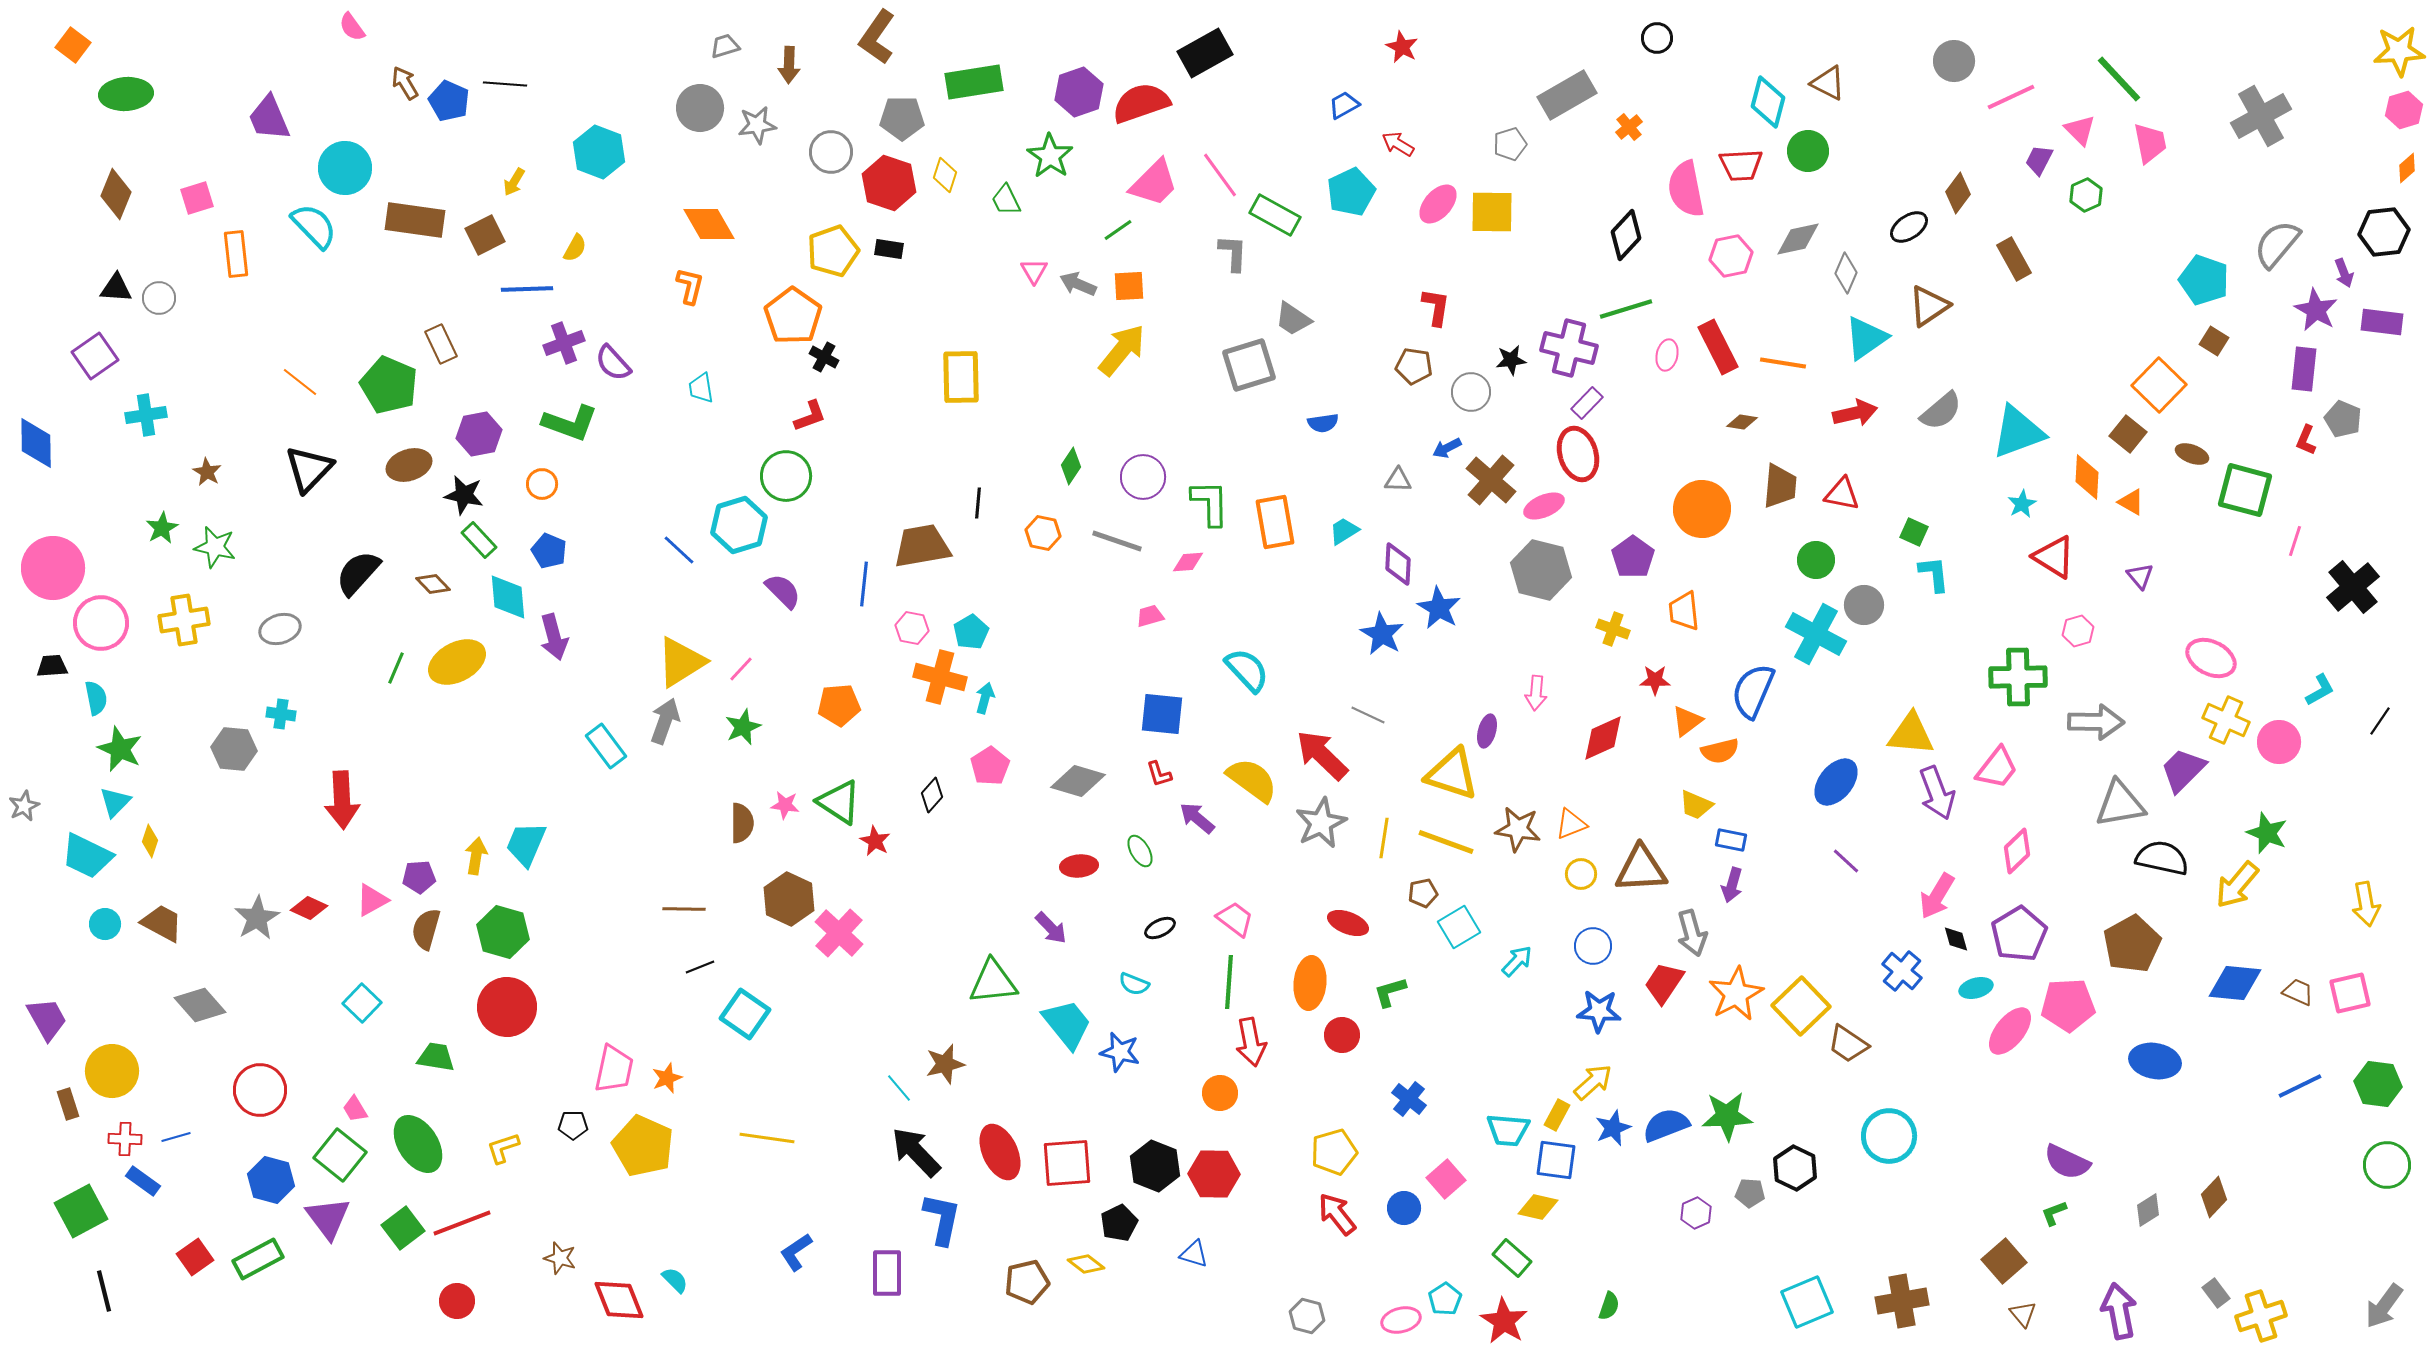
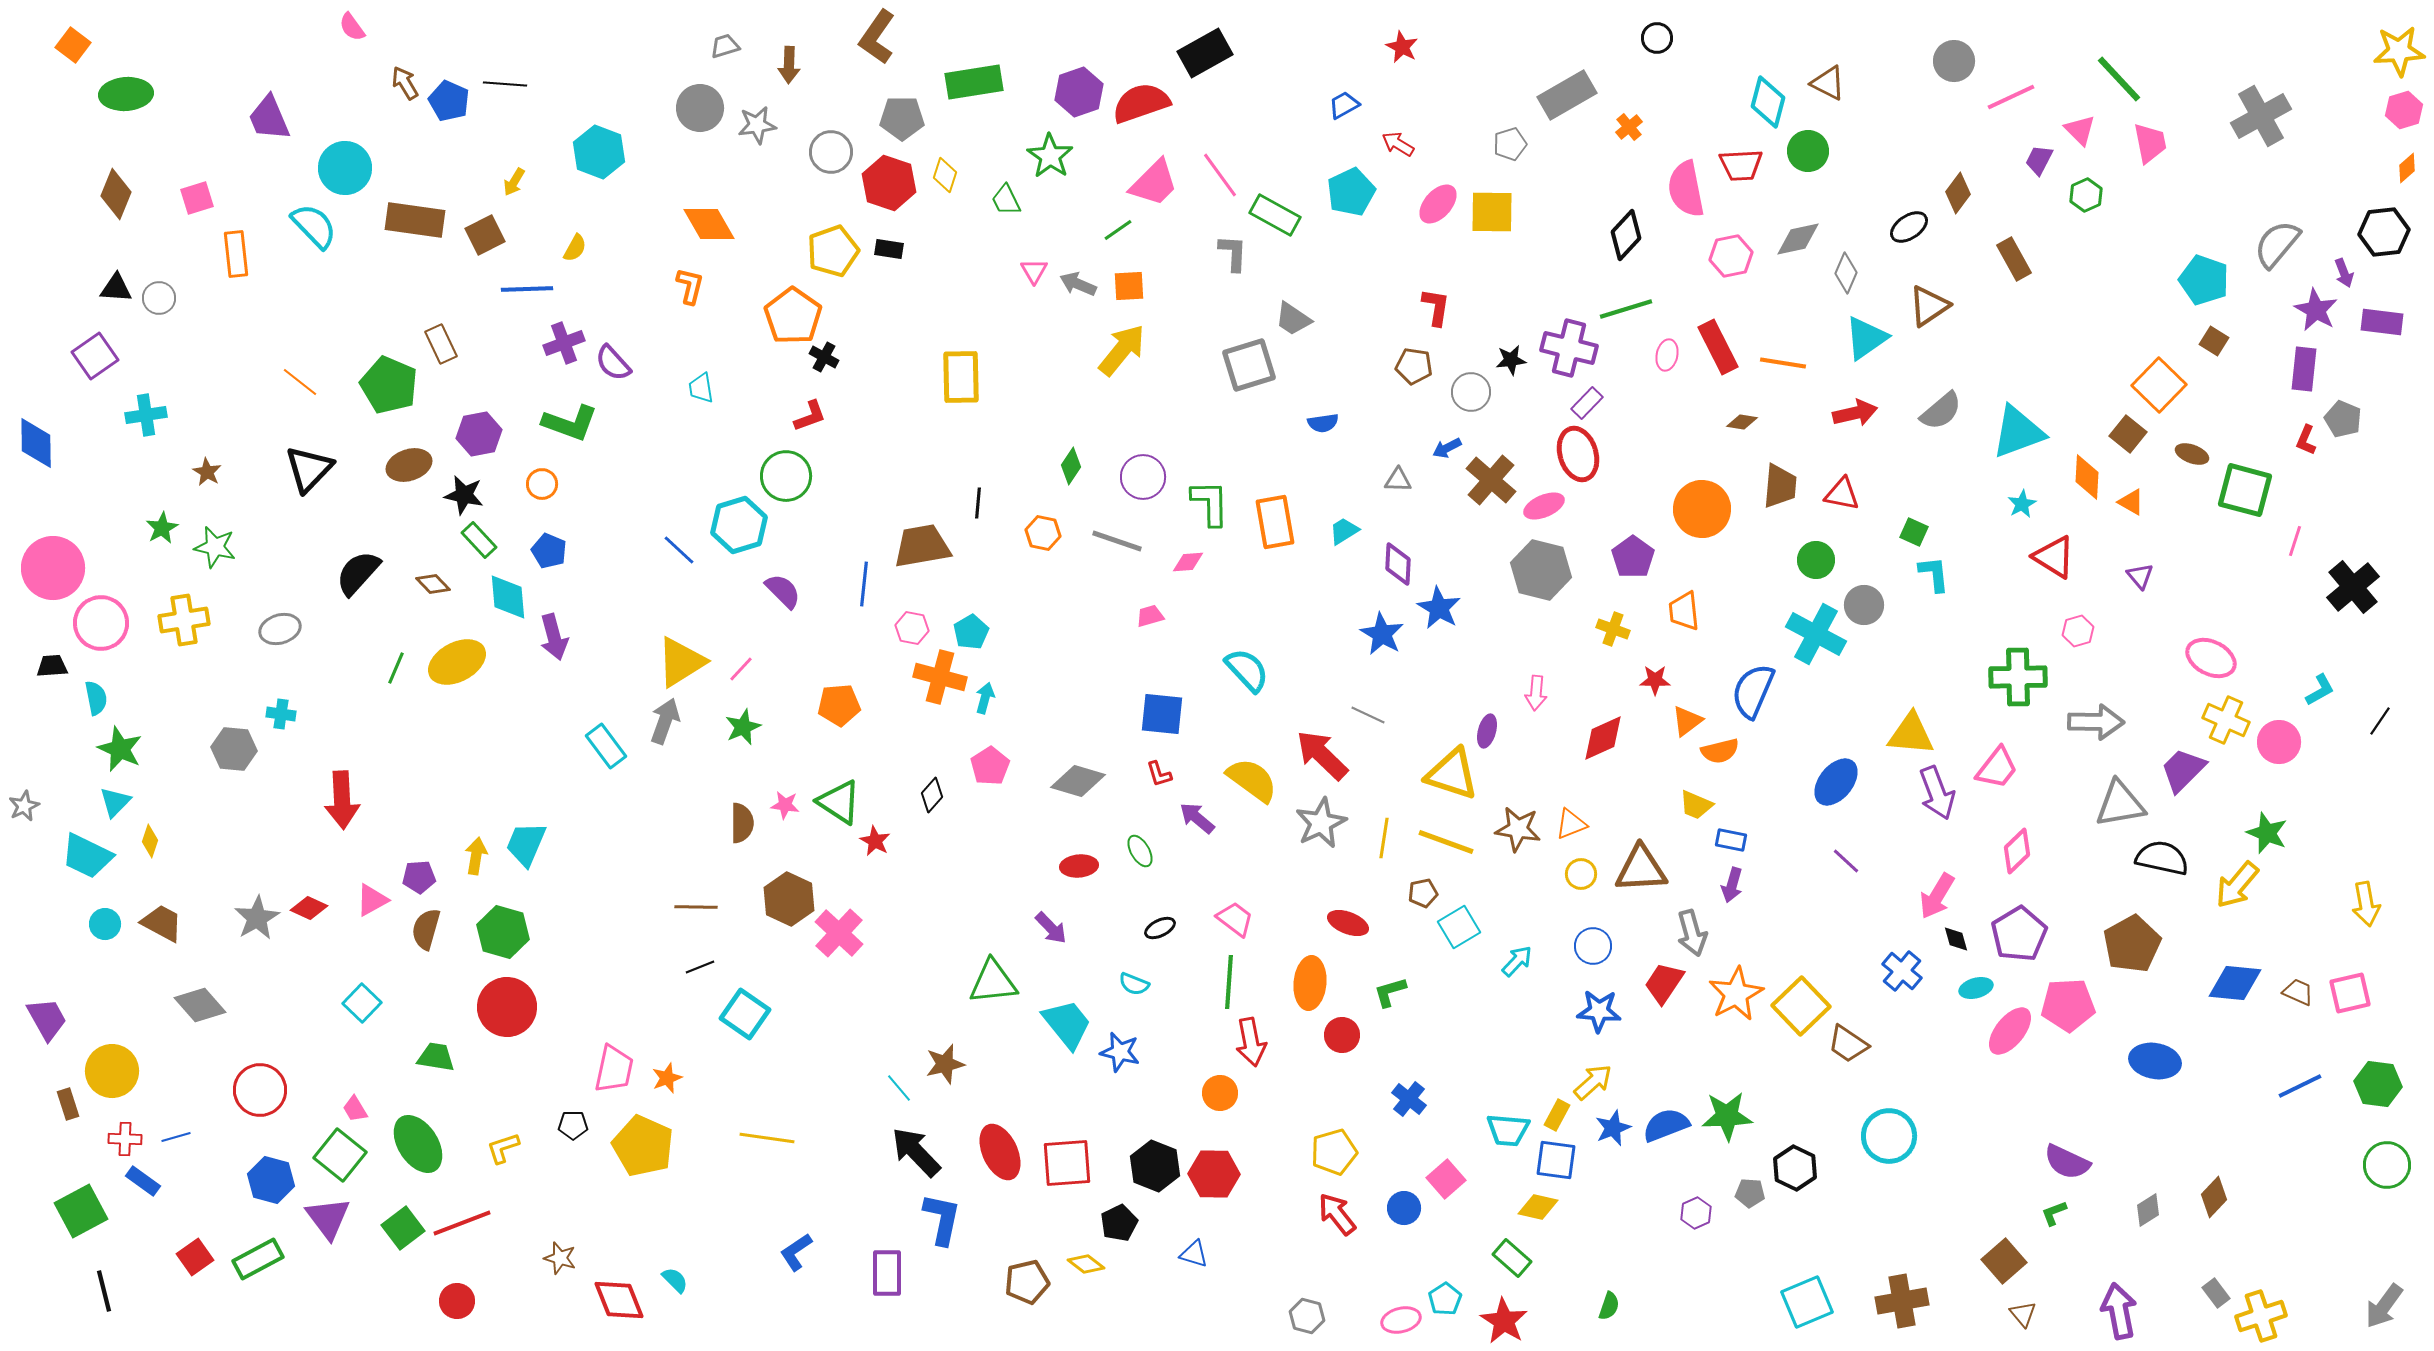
brown line at (684, 909): moved 12 px right, 2 px up
